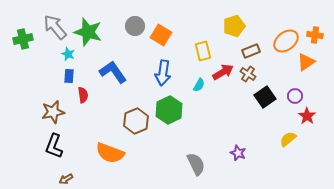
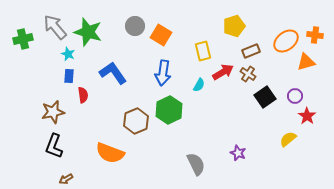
orange triangle: rotated 18 degrees clockwise
blue L-shape: moved 1 px down
